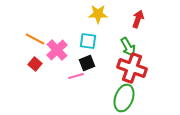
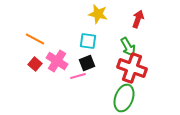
yellow star: rotated 12 degrees clockwise
pink cross: moved 11 px down; rotated 15 degrees counterclockwise
pink line: moved 2 px right
